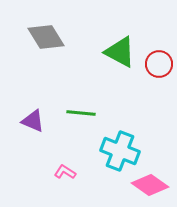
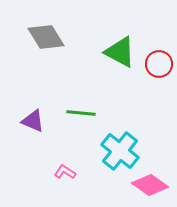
cyan cross: rotated 18 degrees clockwise
